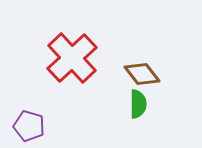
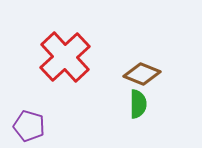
red cross: moved 7 px left, 1 px up
brown diamond: rotated 30 degrees counterclockwise
